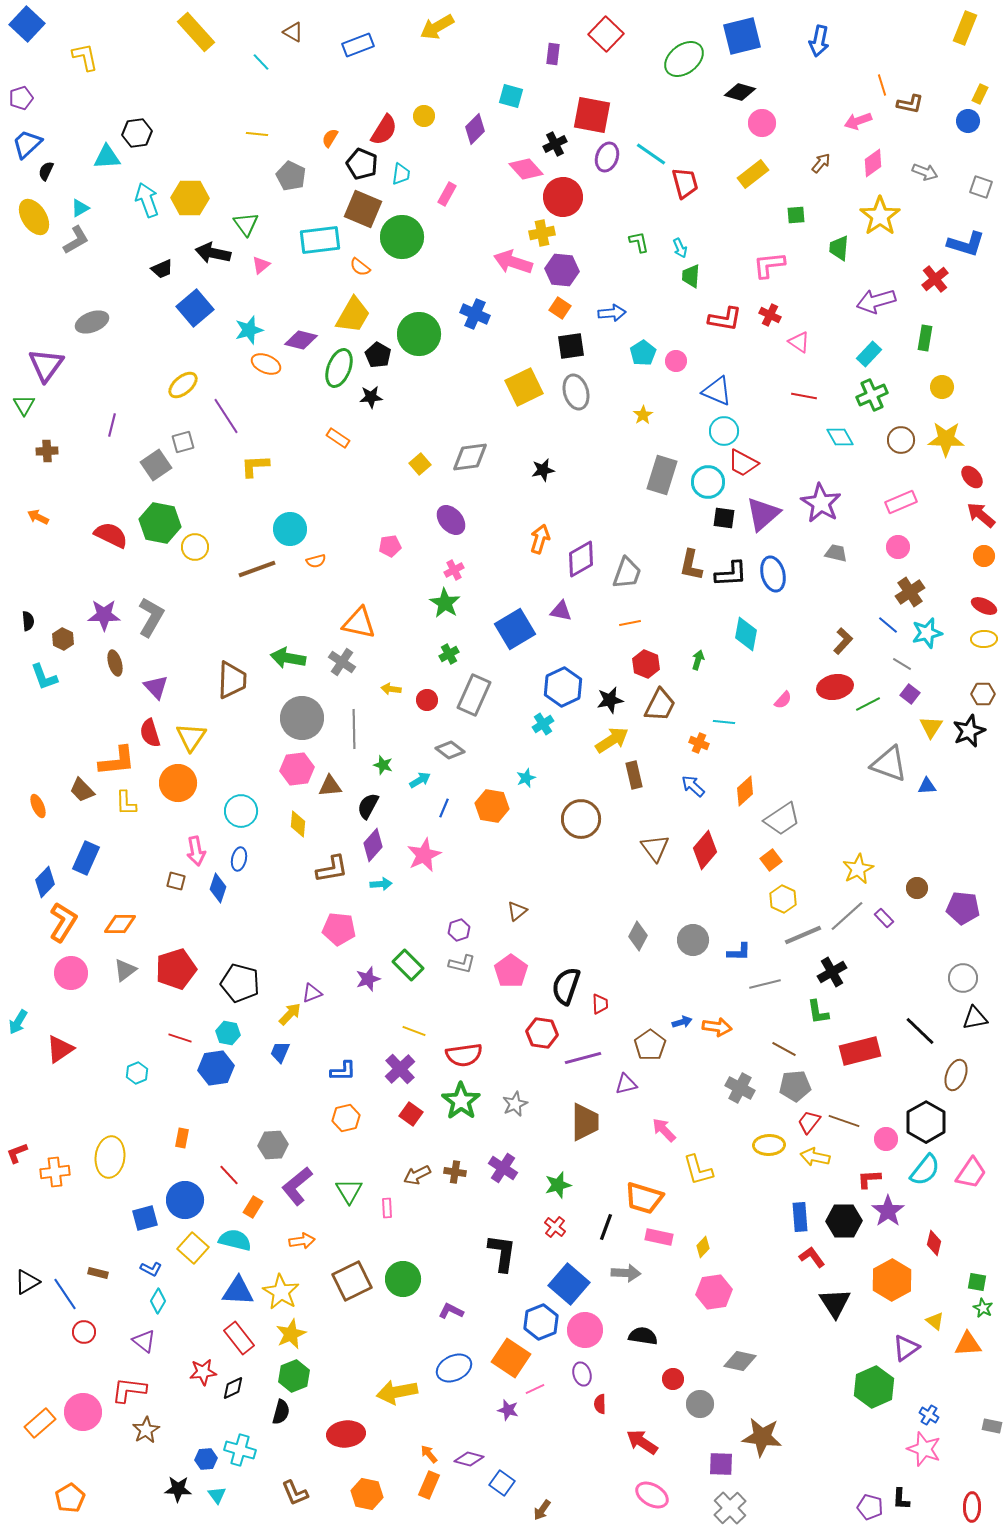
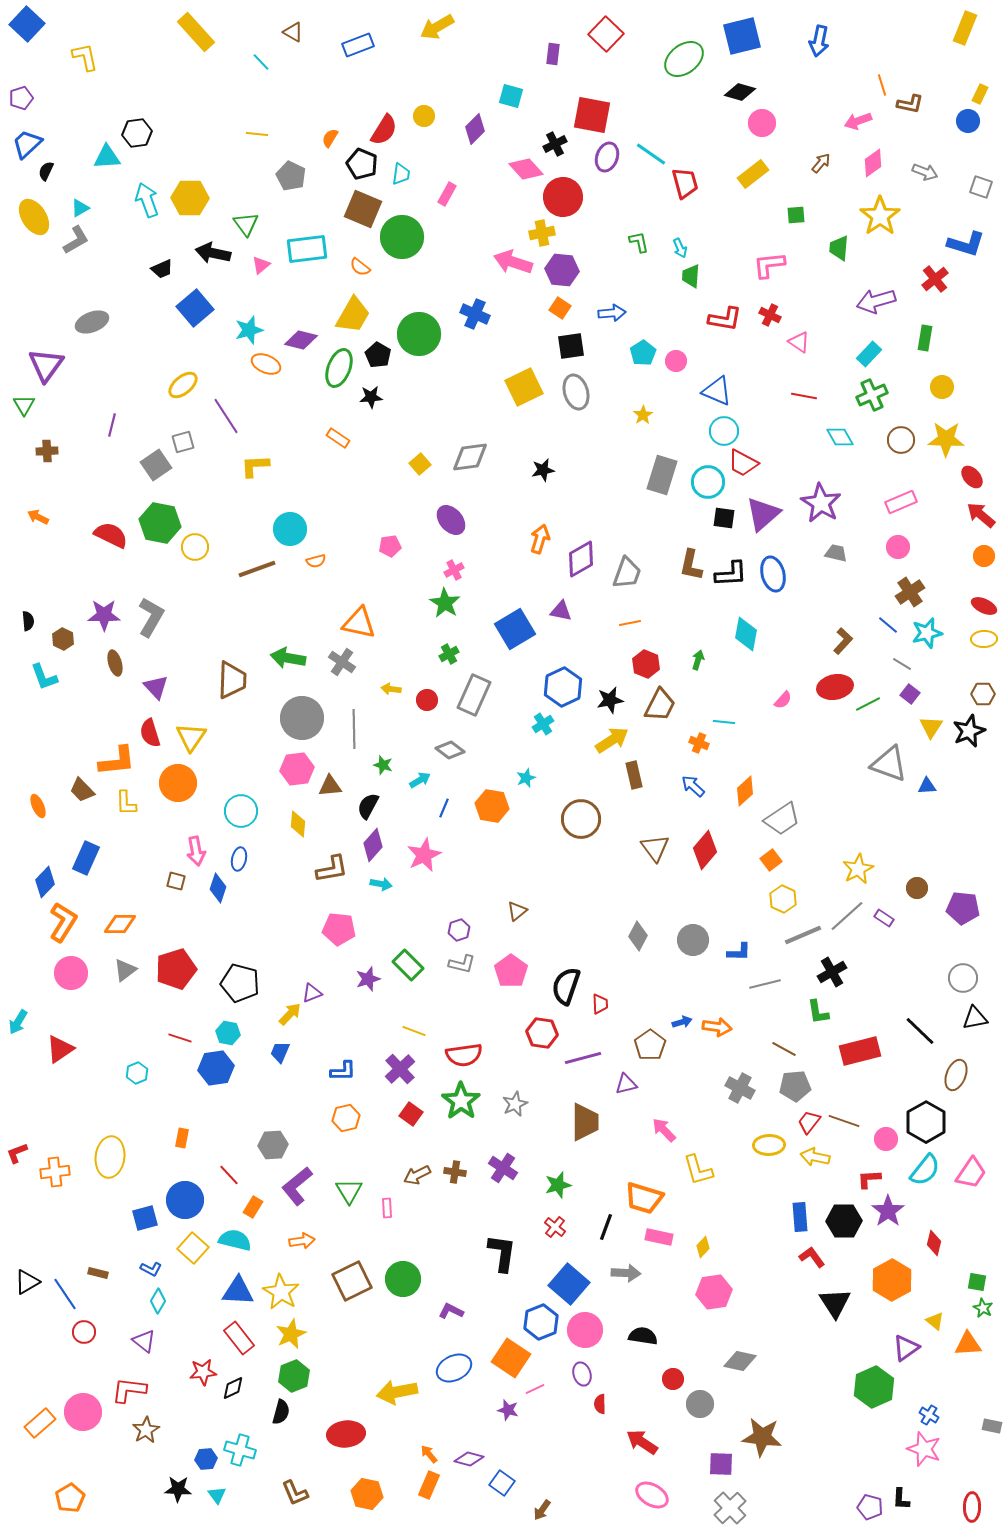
cyan rectangle at (320, 240): moved 13 px left, 9 px down
cyan arrow at (381, 884): rotated 15 degrees clockwise
purple rectangle at (884, 918): rotated 12 degrees counterclockwise
